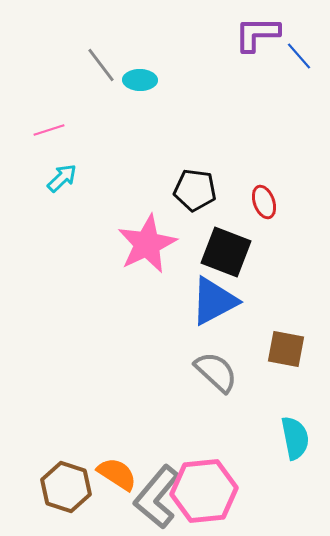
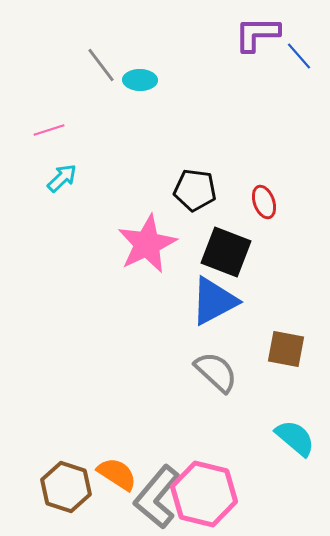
cyan semicircle: rotated 39 degrees counterclockwise
pink hexagon: moved 3 px down; rotated 20 degrees clockwise
